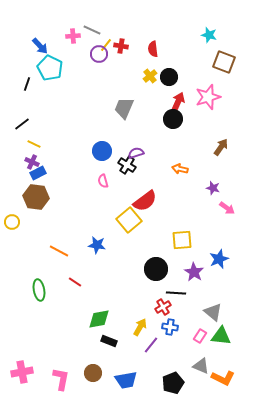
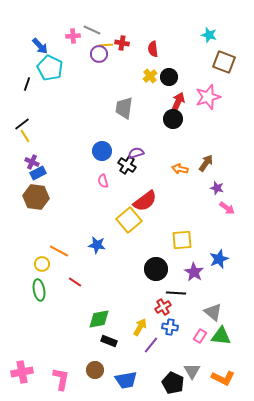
yellow line at (106, 45): rotated 48 degrees clockwise
red cross at (121, 46): moved 1 px right, 3 px up
gray trapezoid at (124, 108): rotated 15 degrees counterclockwise
yellow line at (34, 144): moved 9 px left, 8 px up; rotated 32 degrees clockwise
brown arrow at (221, 147): moved 15 px left, 16 px down
purple star at (213, 188): moved 4 px right
yellow circle at (12, 222): moved 30 px right, 42 px down
gray triangle at (201, 366): moved 9 px left, 5 px down; rotated 36 degrees clockwise
brown circle at (93, 373): moved 2 px right, 3 px up
black pentagon at (173, 383): rotated 25 degrees counterclockwise
